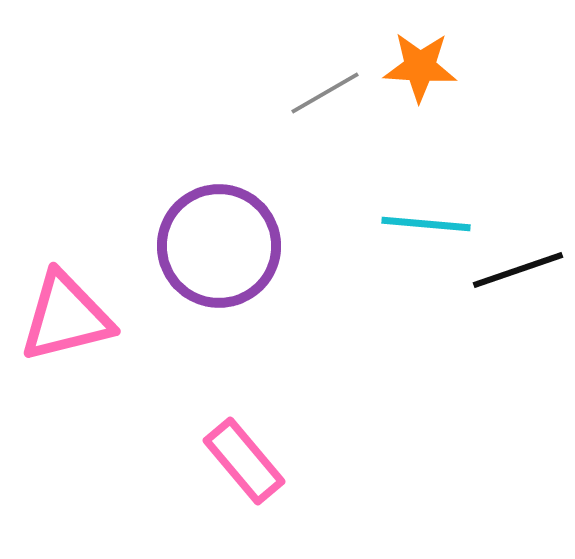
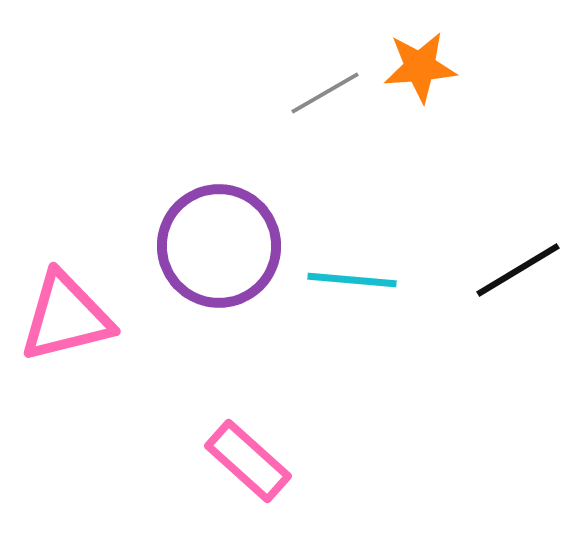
orange star: rotated 8 degrees counterclockwise
cyan line: moved 74 px left, 56 px down
black line: rotated 12 degrees counterclockwise
pink rectangle: moved 4 px right; rotated 8 degrees counterclockwise
